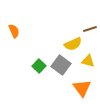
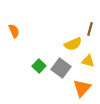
brown line: rotated 56 degrees counterclockwise
gray square: moved 3 px down
orange triangle: rotated 18 degrees clockwise
